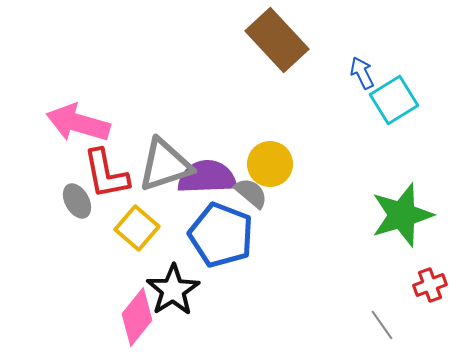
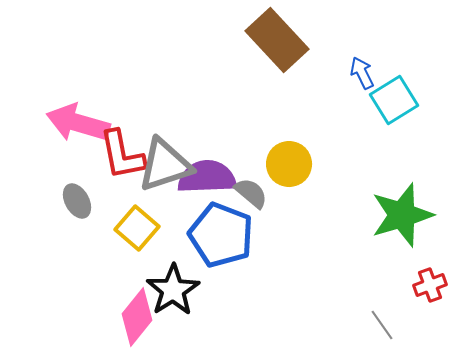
yellow circle: moved 19 px right
red L-shape: moved 16 px right, 19 px up
